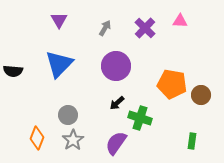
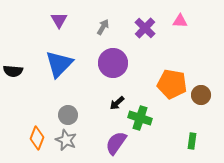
gray arrow: moved 2 px left, 1 px up
purple circle: moved 3 px left, 3 px up
gray star: moved 7 px left; rotated 15 degrees counterclockwise
